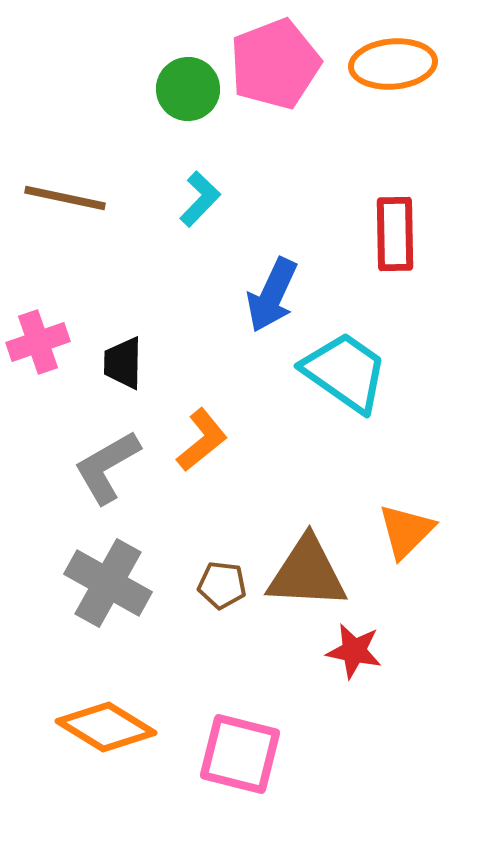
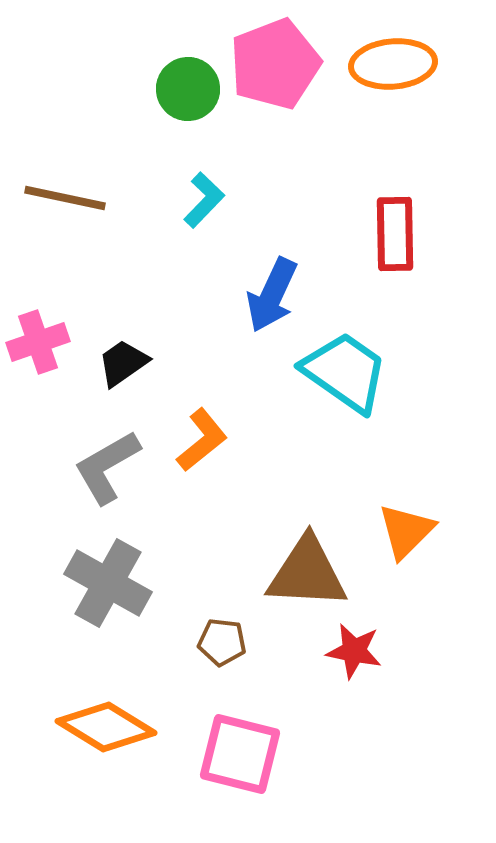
cyan L-shape: moved 4 px right, 1 px down
black trapezoid: rotated 54 degrees clockwise
brown pentagon: moved 57 px down
